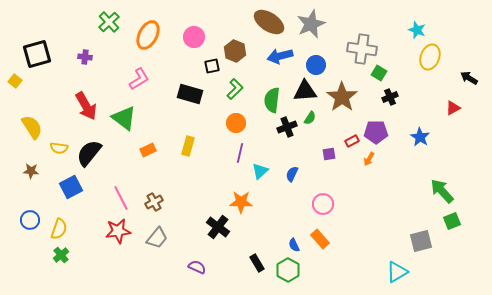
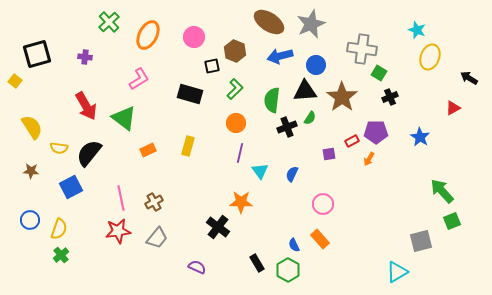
cyan triangle at (260, 171): rotated 24 degrees counterclockwise
pink line at (121, 198): rotated 15 degrees clockwise
